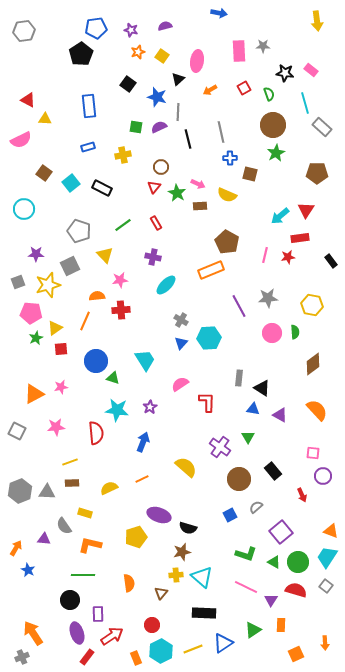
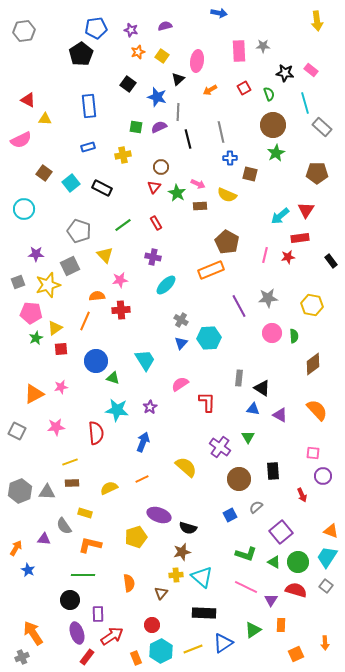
green semicircle at (295, 332): moved 1 px left, 4 px down
black rectangle at (273, 471): rotated 36 degrees clockwise
